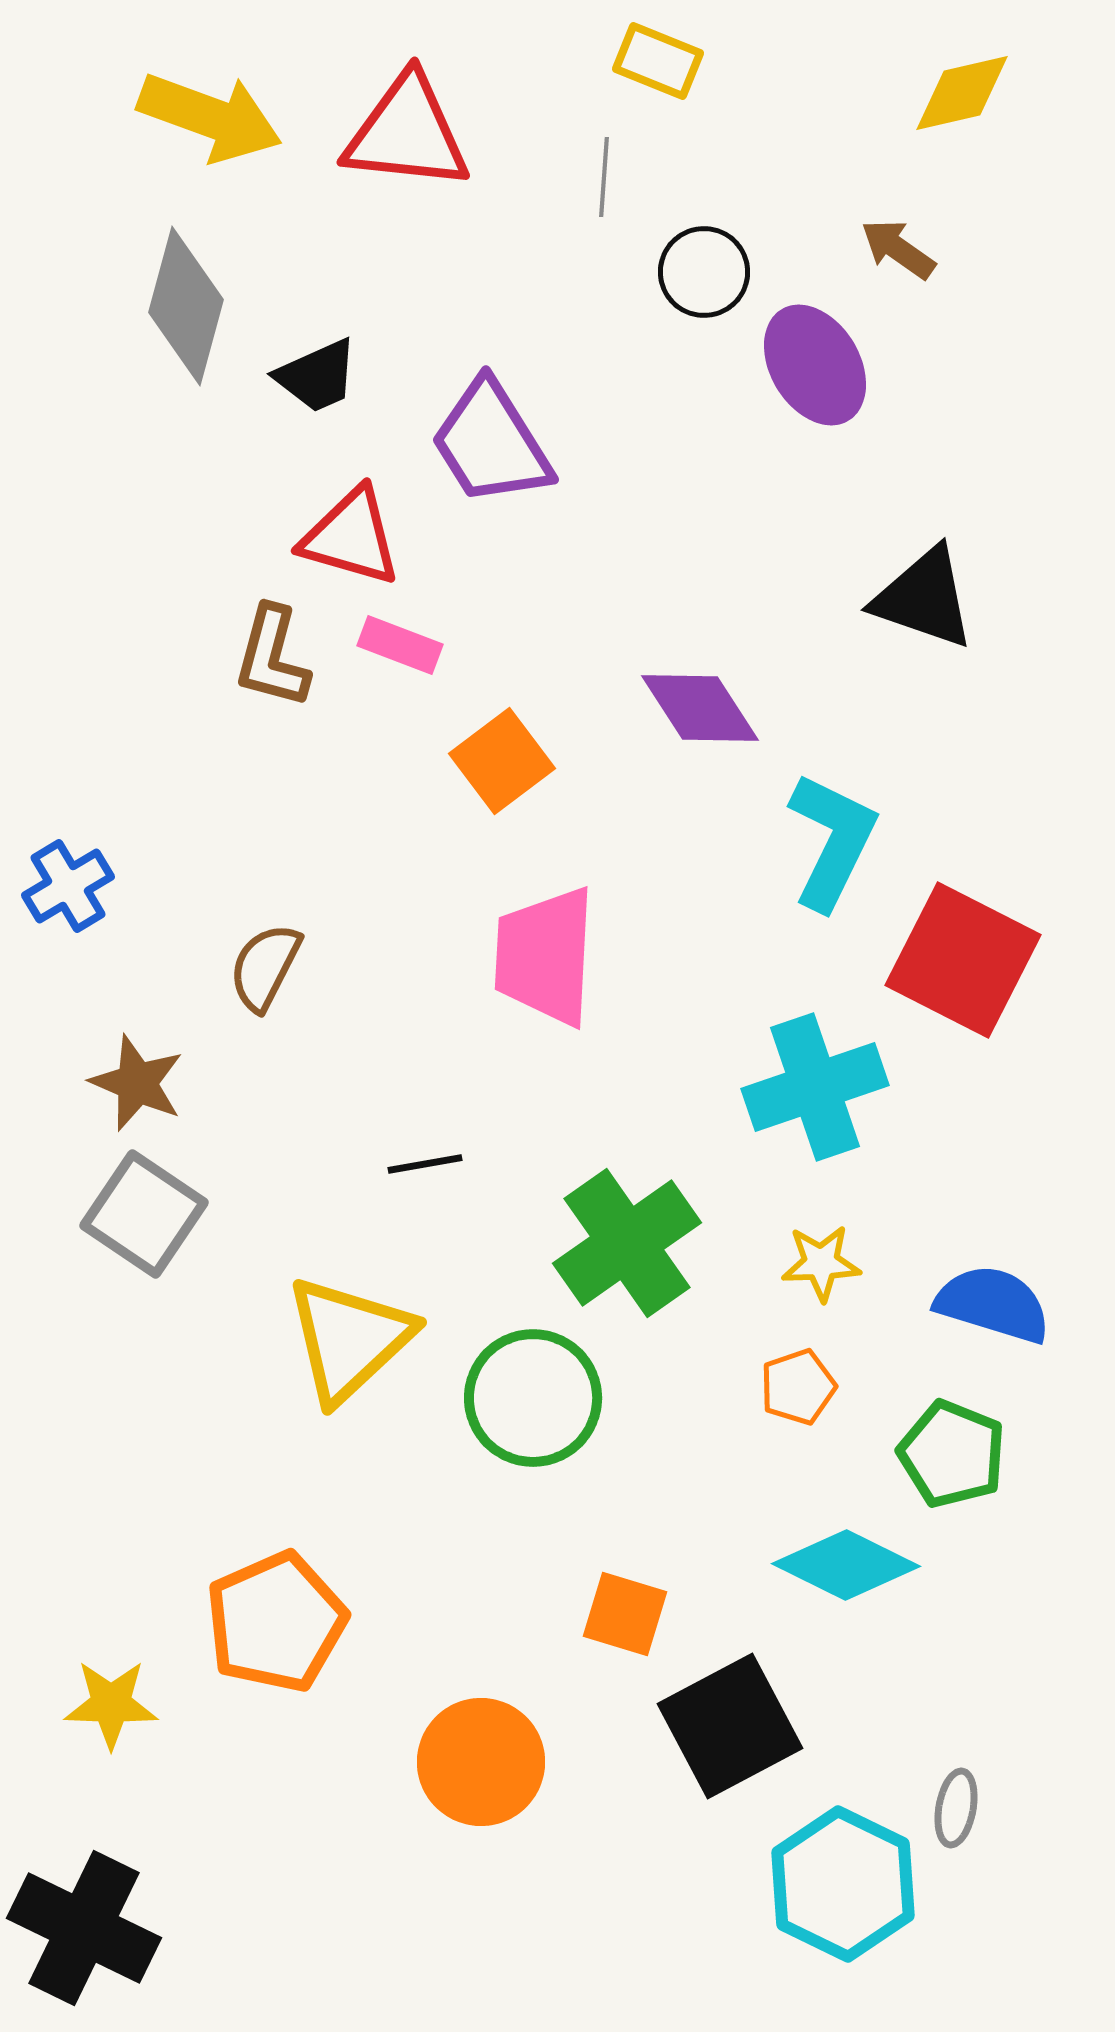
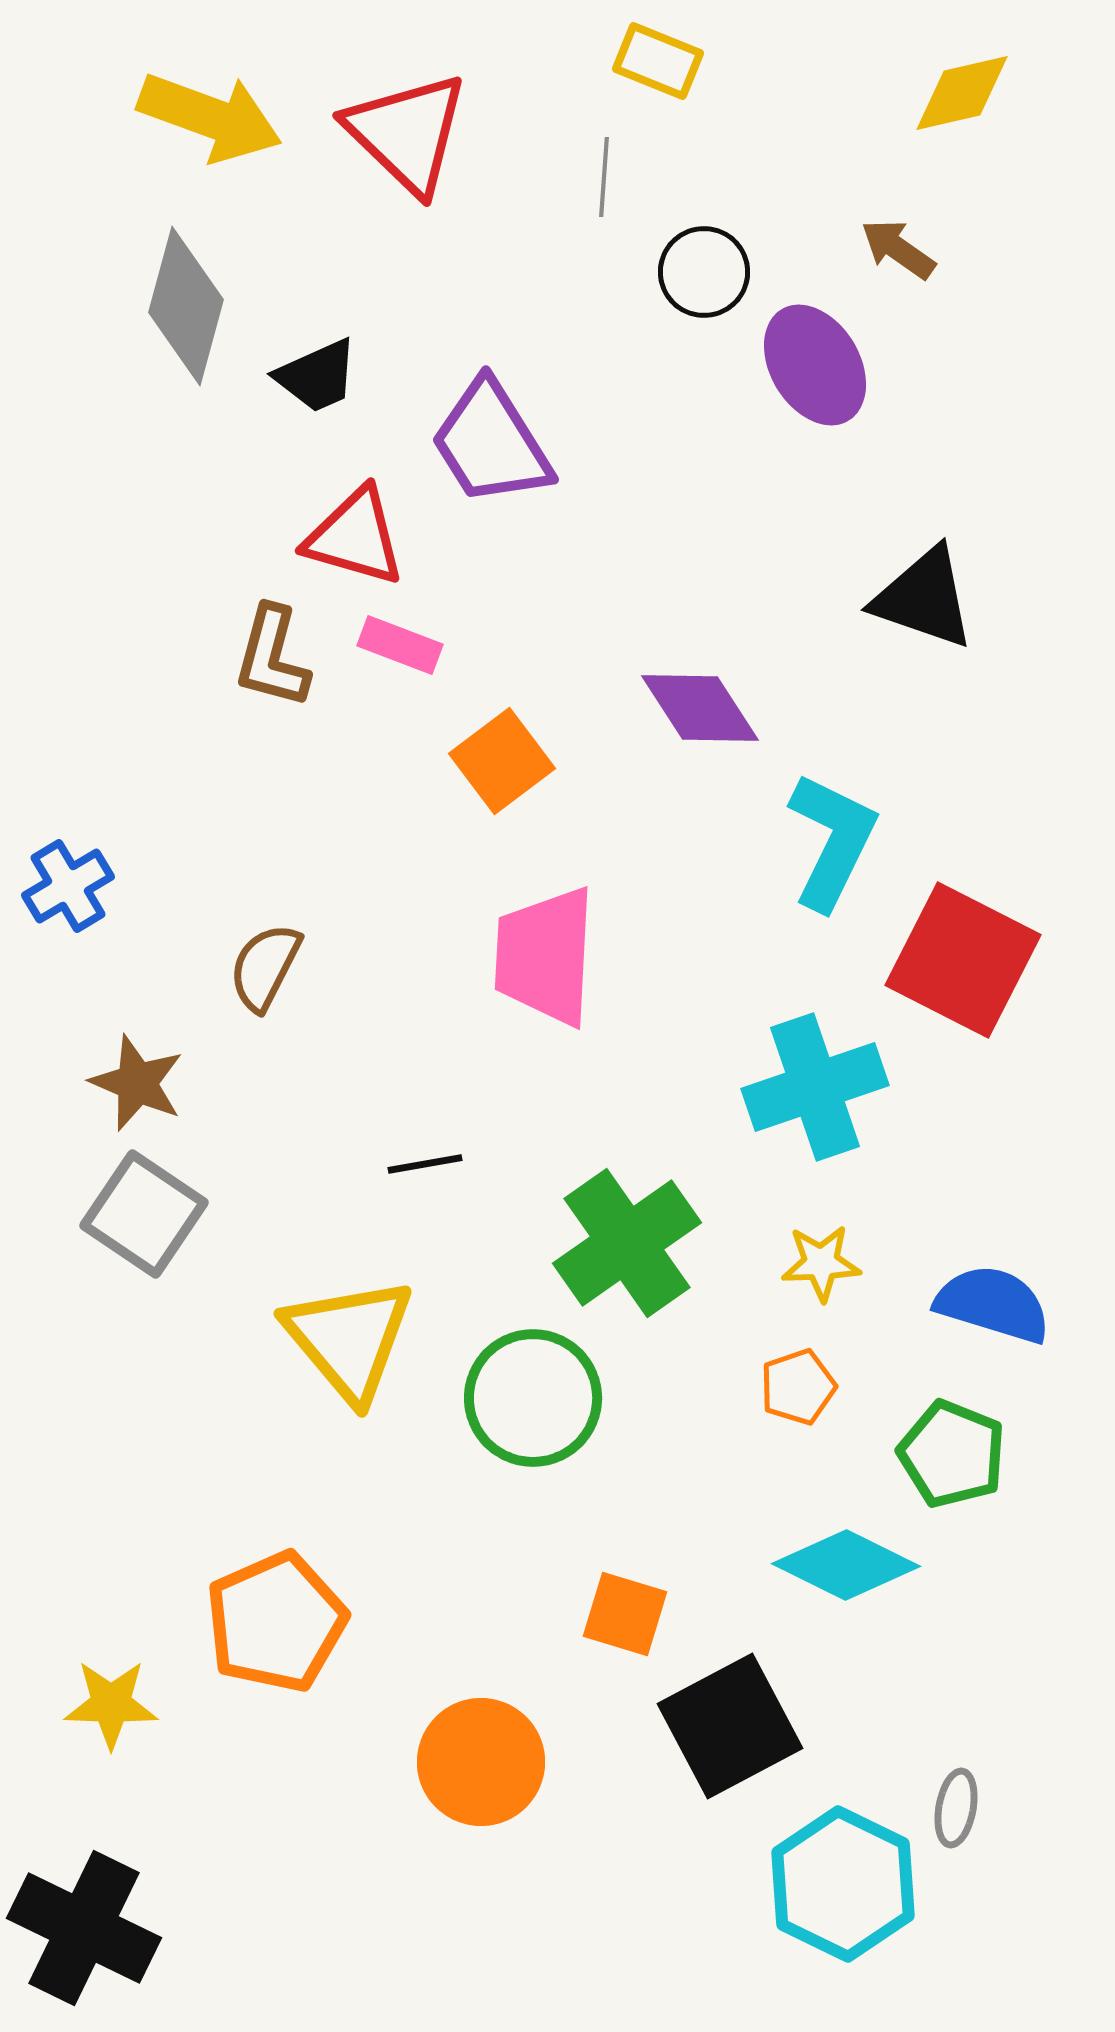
red triangle at (407, 133): rotated 38 degrees clockwise
red triangle at (351, 537): moved 4 px right
yellow triangle at (349, 1339): rotated 27 degrees counterclockwise
